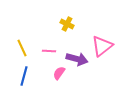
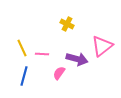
pink line: moved 7 px left, 3 px down
